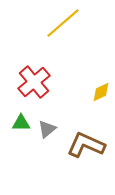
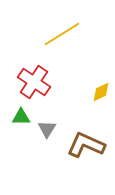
yellow line: moved 1 px left, 11 px down; rotated 9 degrees clockwise
red cross: rotated 16 degrees counterclockwise
green triangle: moved 6 px up
gray triangle: rotated 18 degrees counterclockwise
